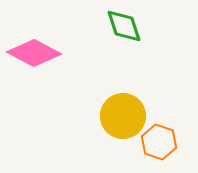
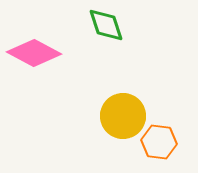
green diamond: moved 18 px left, 1 px up
orange hexagon: rotated 12 degrees counterclockwise
